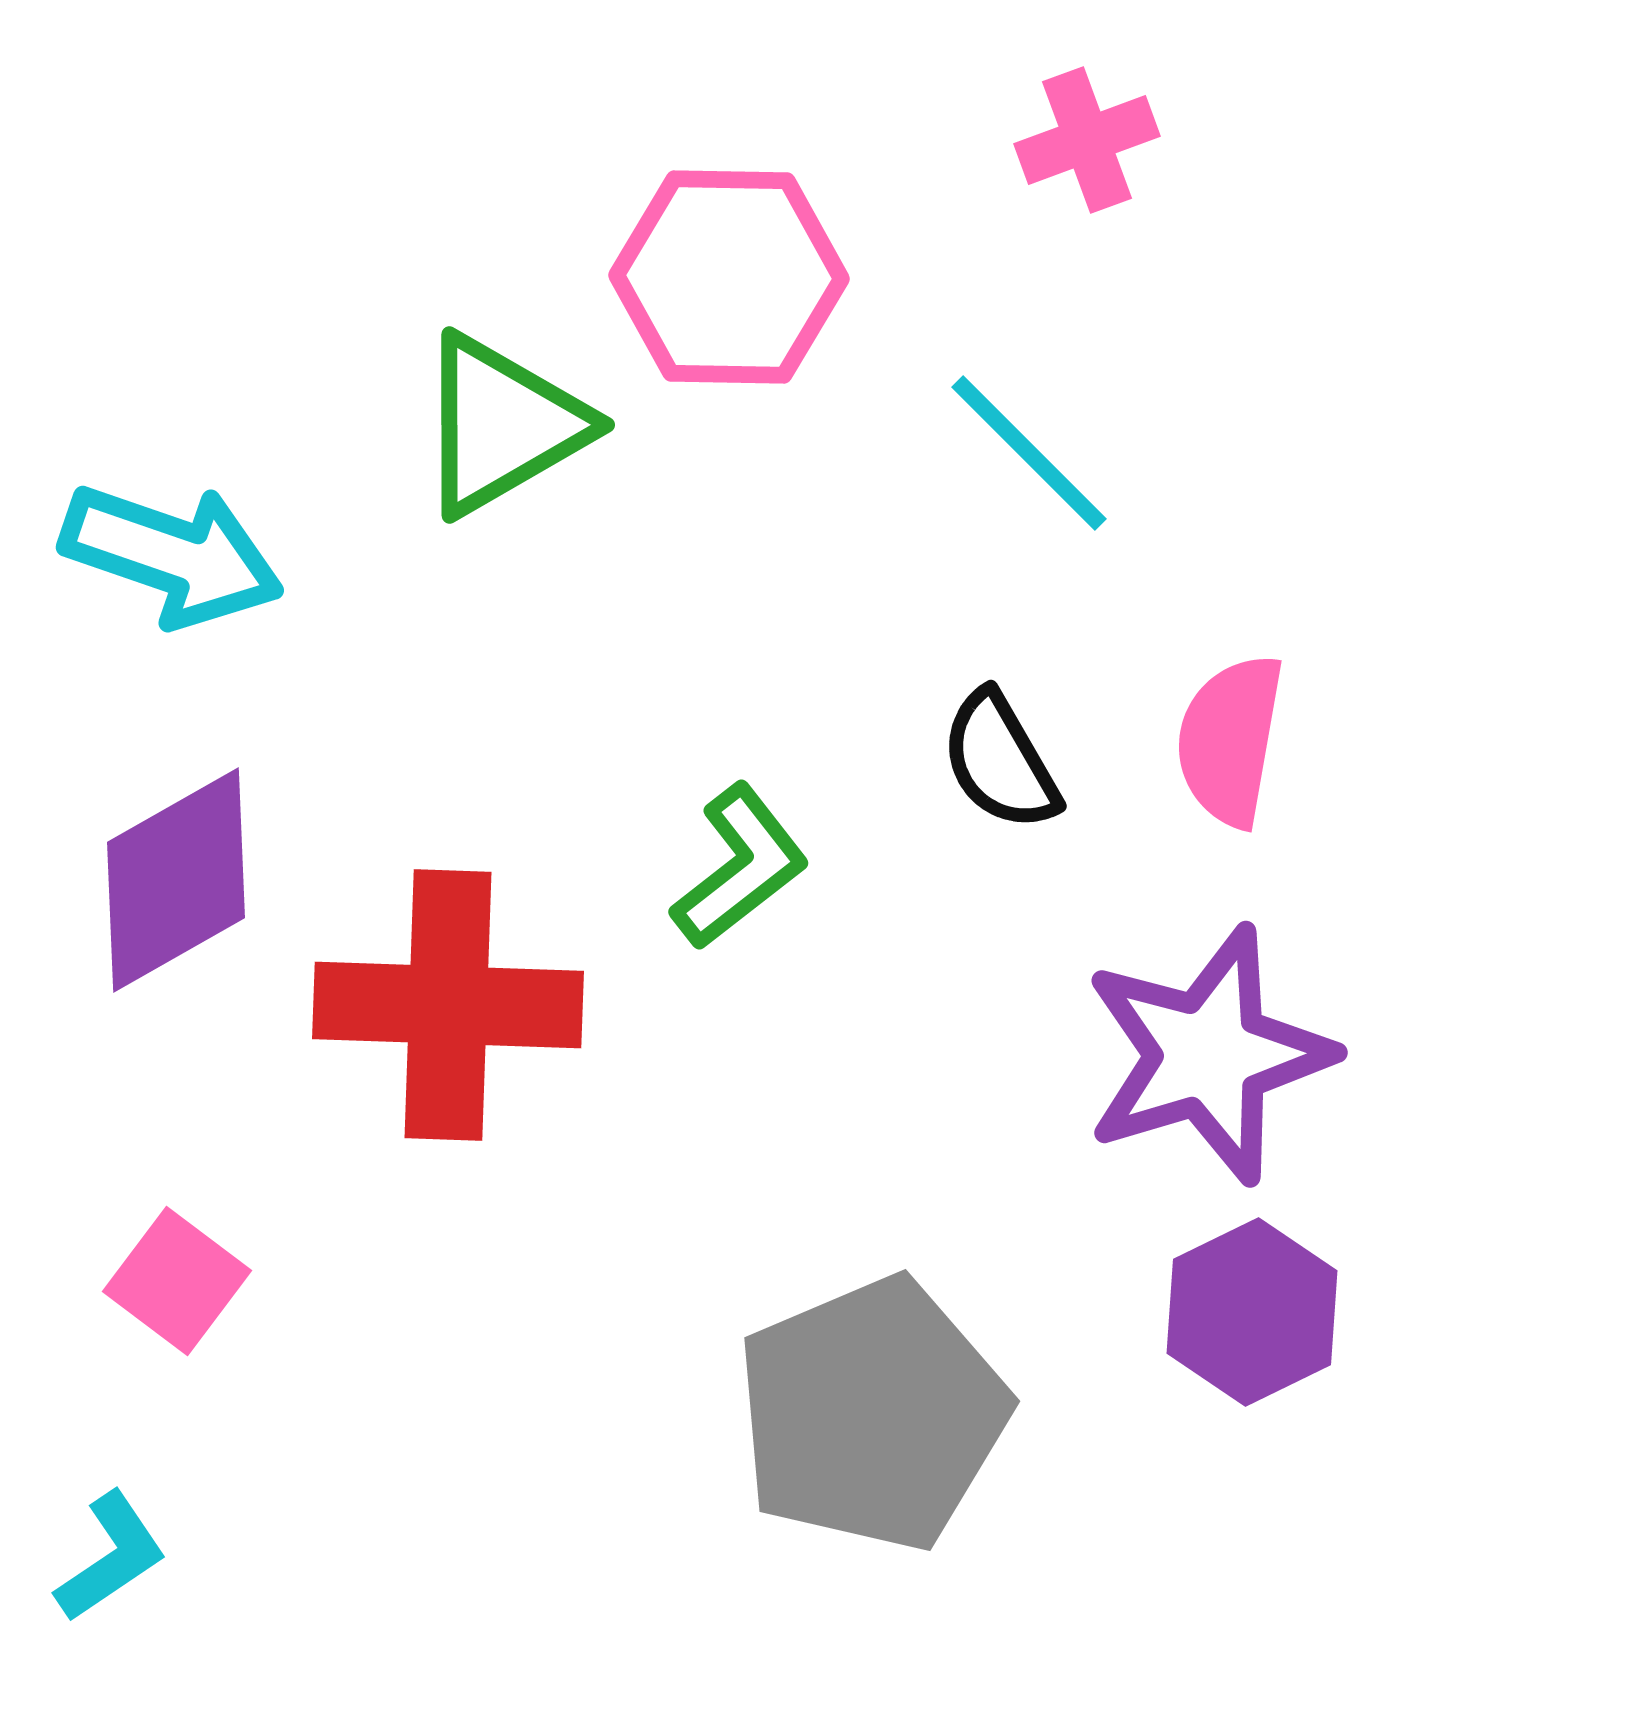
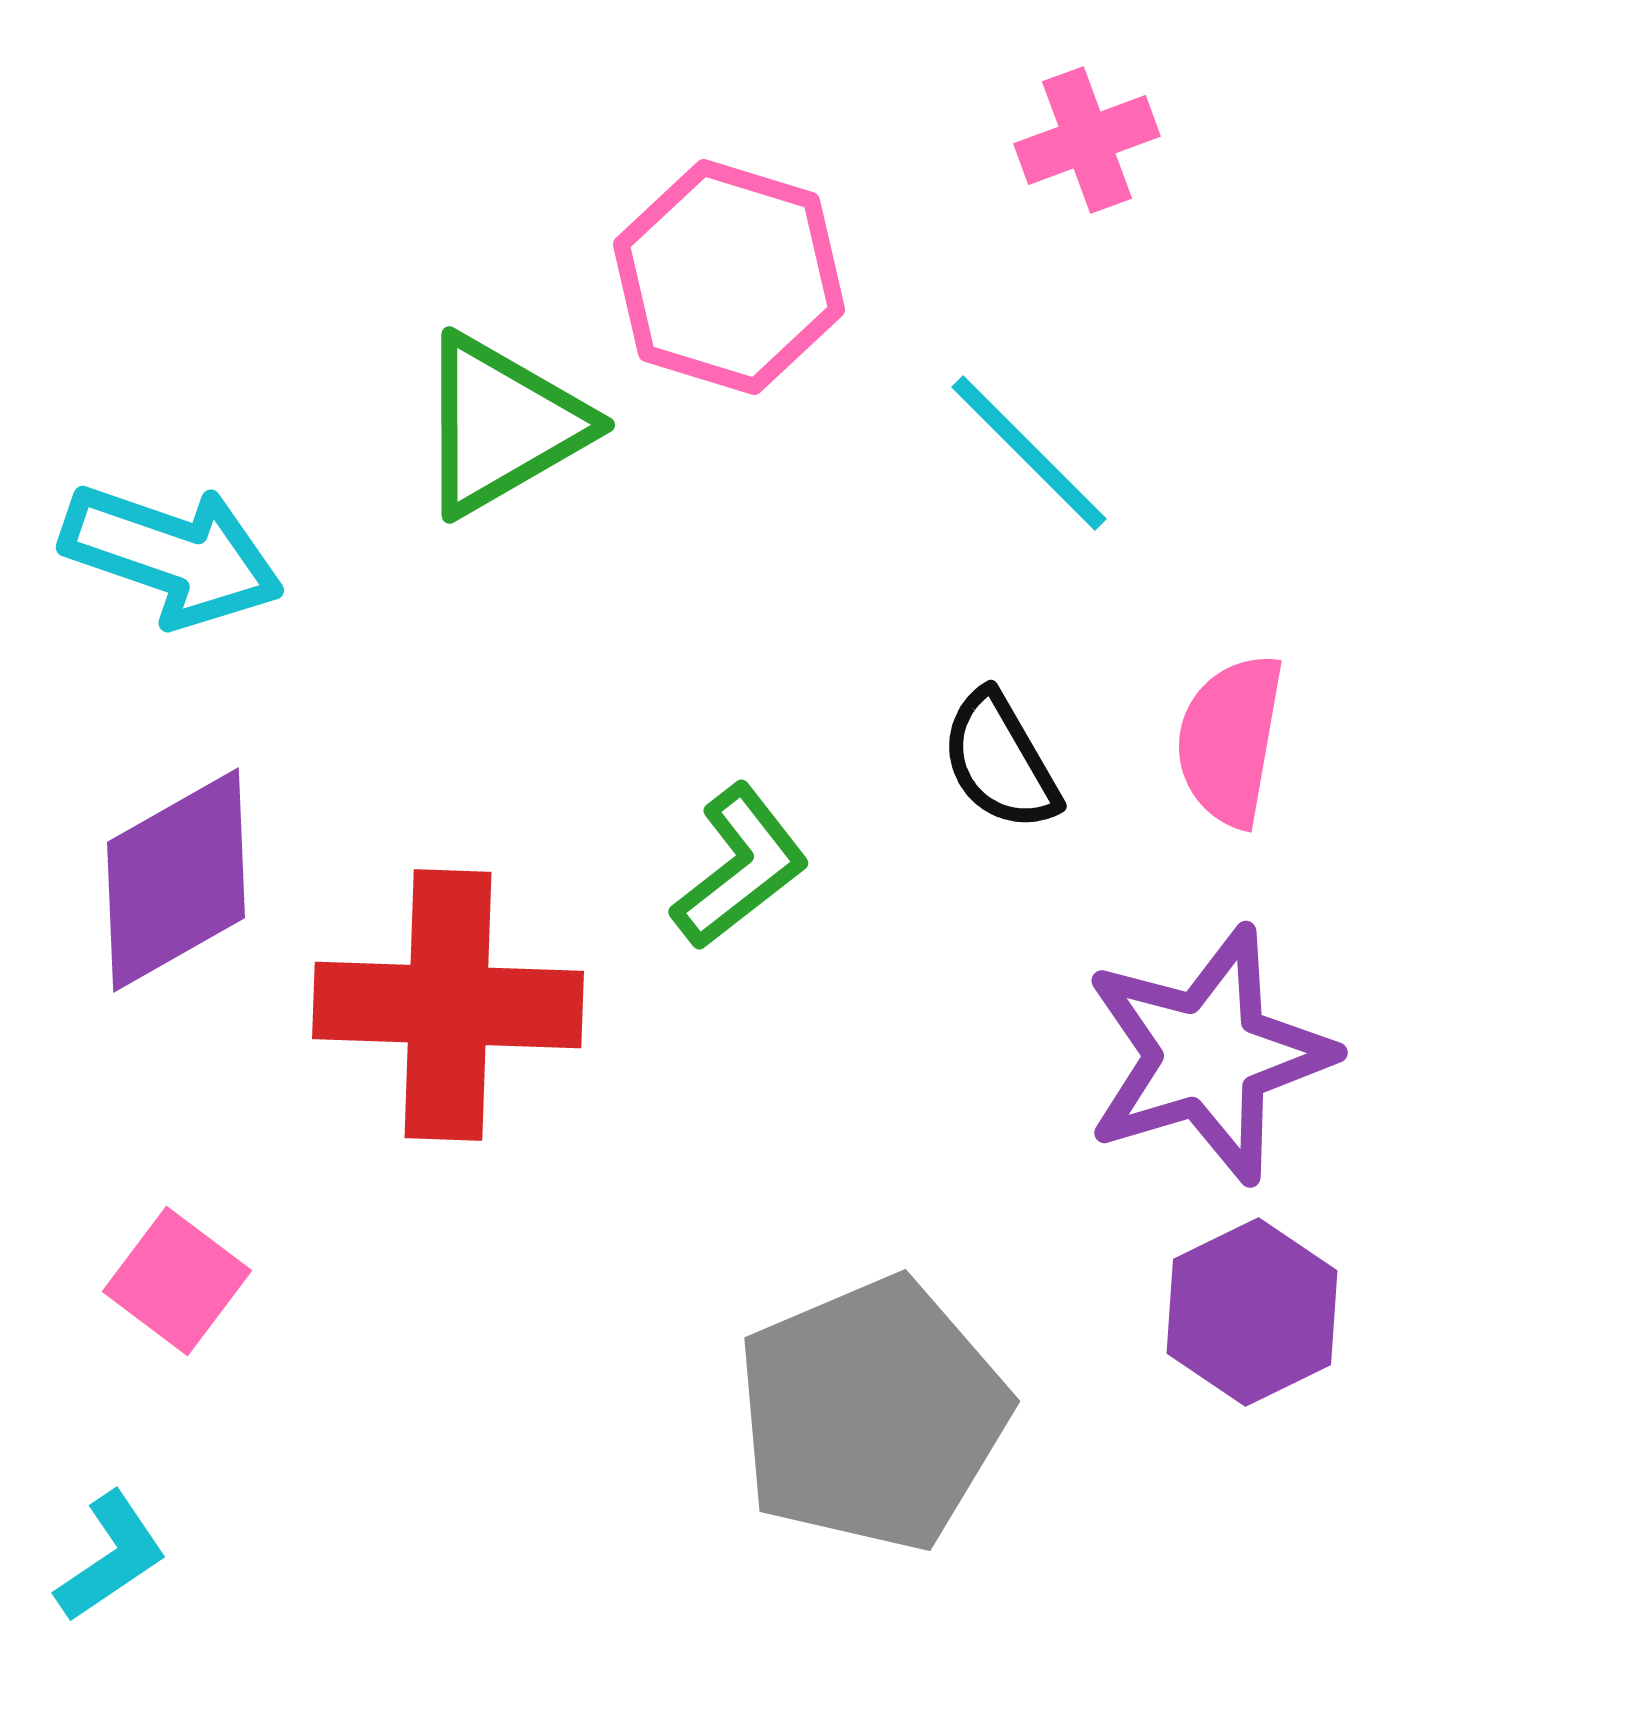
pink hexagon: rotated 16 degrees clockwise
